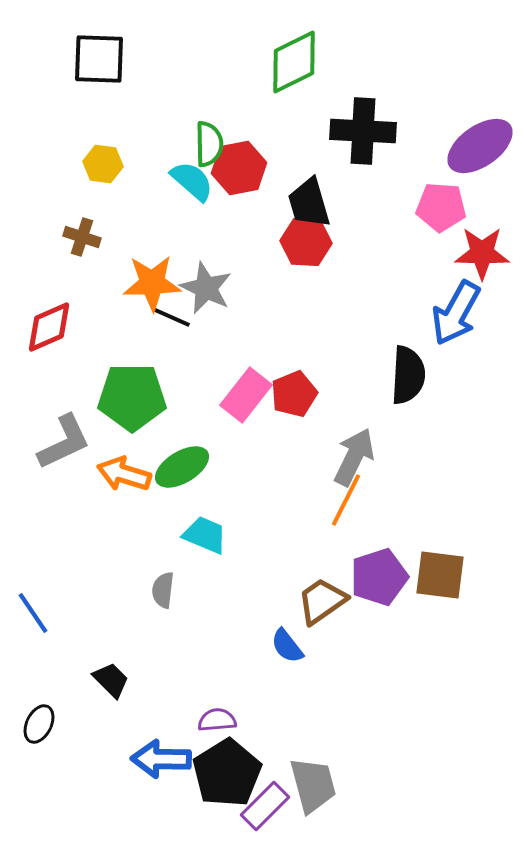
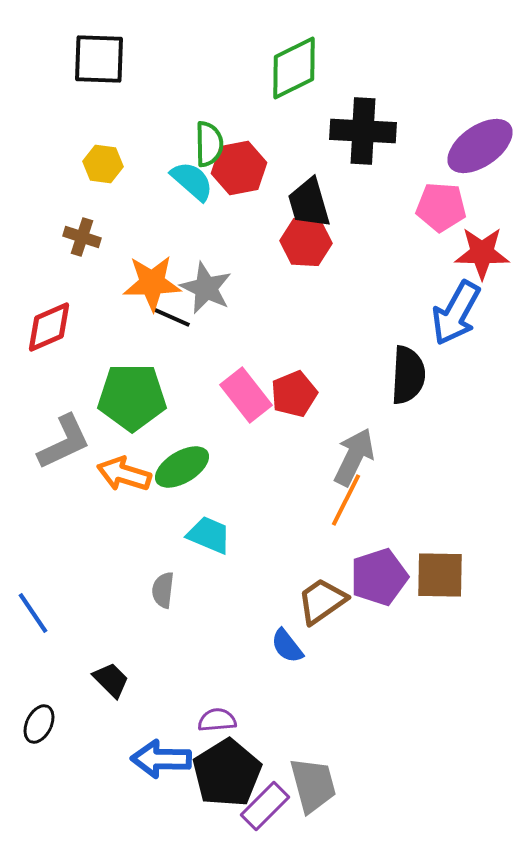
green diamond at (294, 62): moved 6 px down
pink rectangle at (246, 395): rotated 76 degrees counterclockwise
cyan trapezoid at (205, 535): moved 4 px right
brown square at (440, 575): rotated 6 degrees counterclockwise
